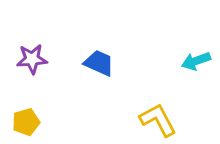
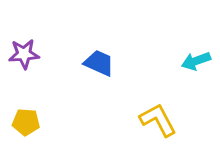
purple star: moved 8 px left, 5 px up
yellow pentagon: rotated 20 degrees clockwise
